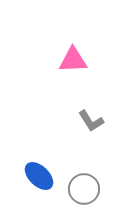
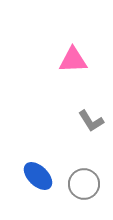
blue ellipse: moved 1 px left
gray circle: moved 5 px up
